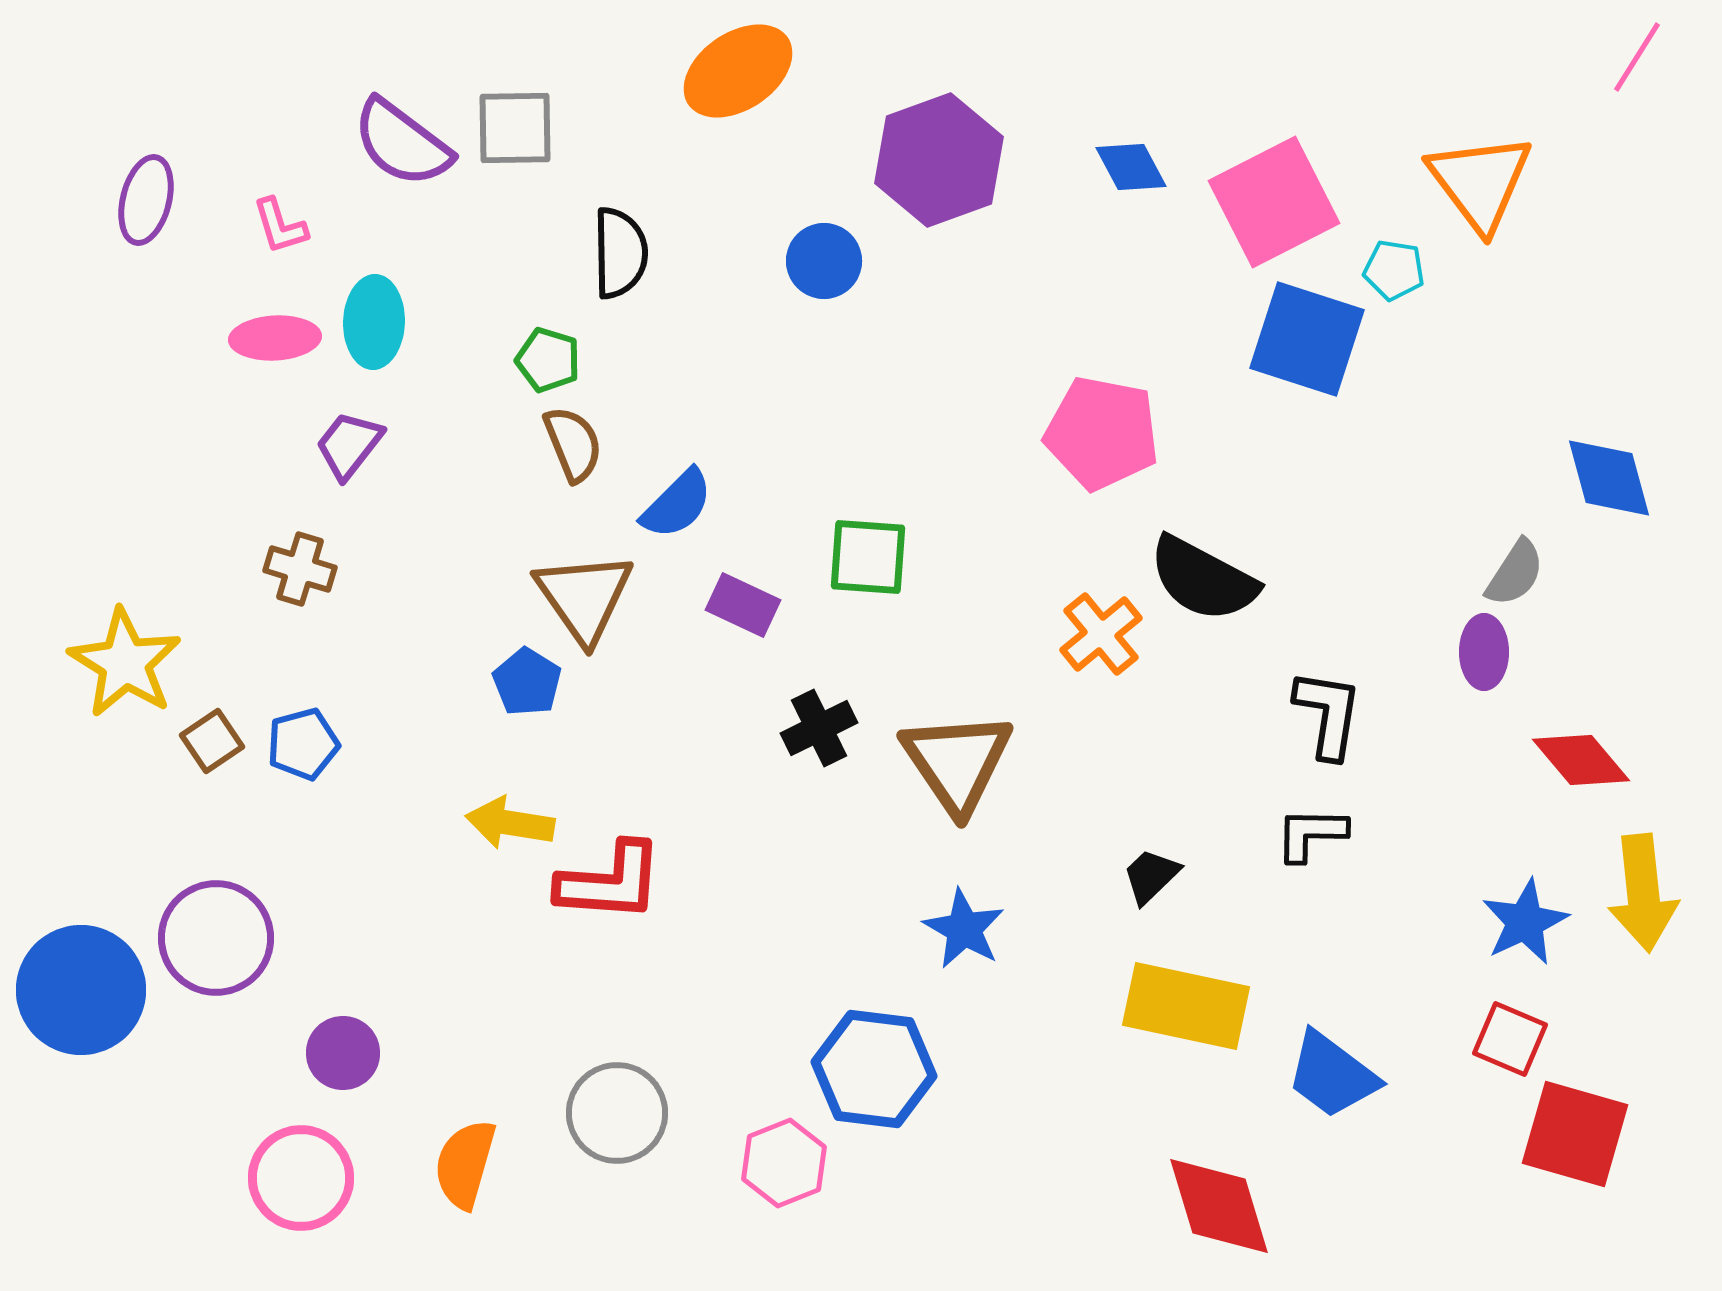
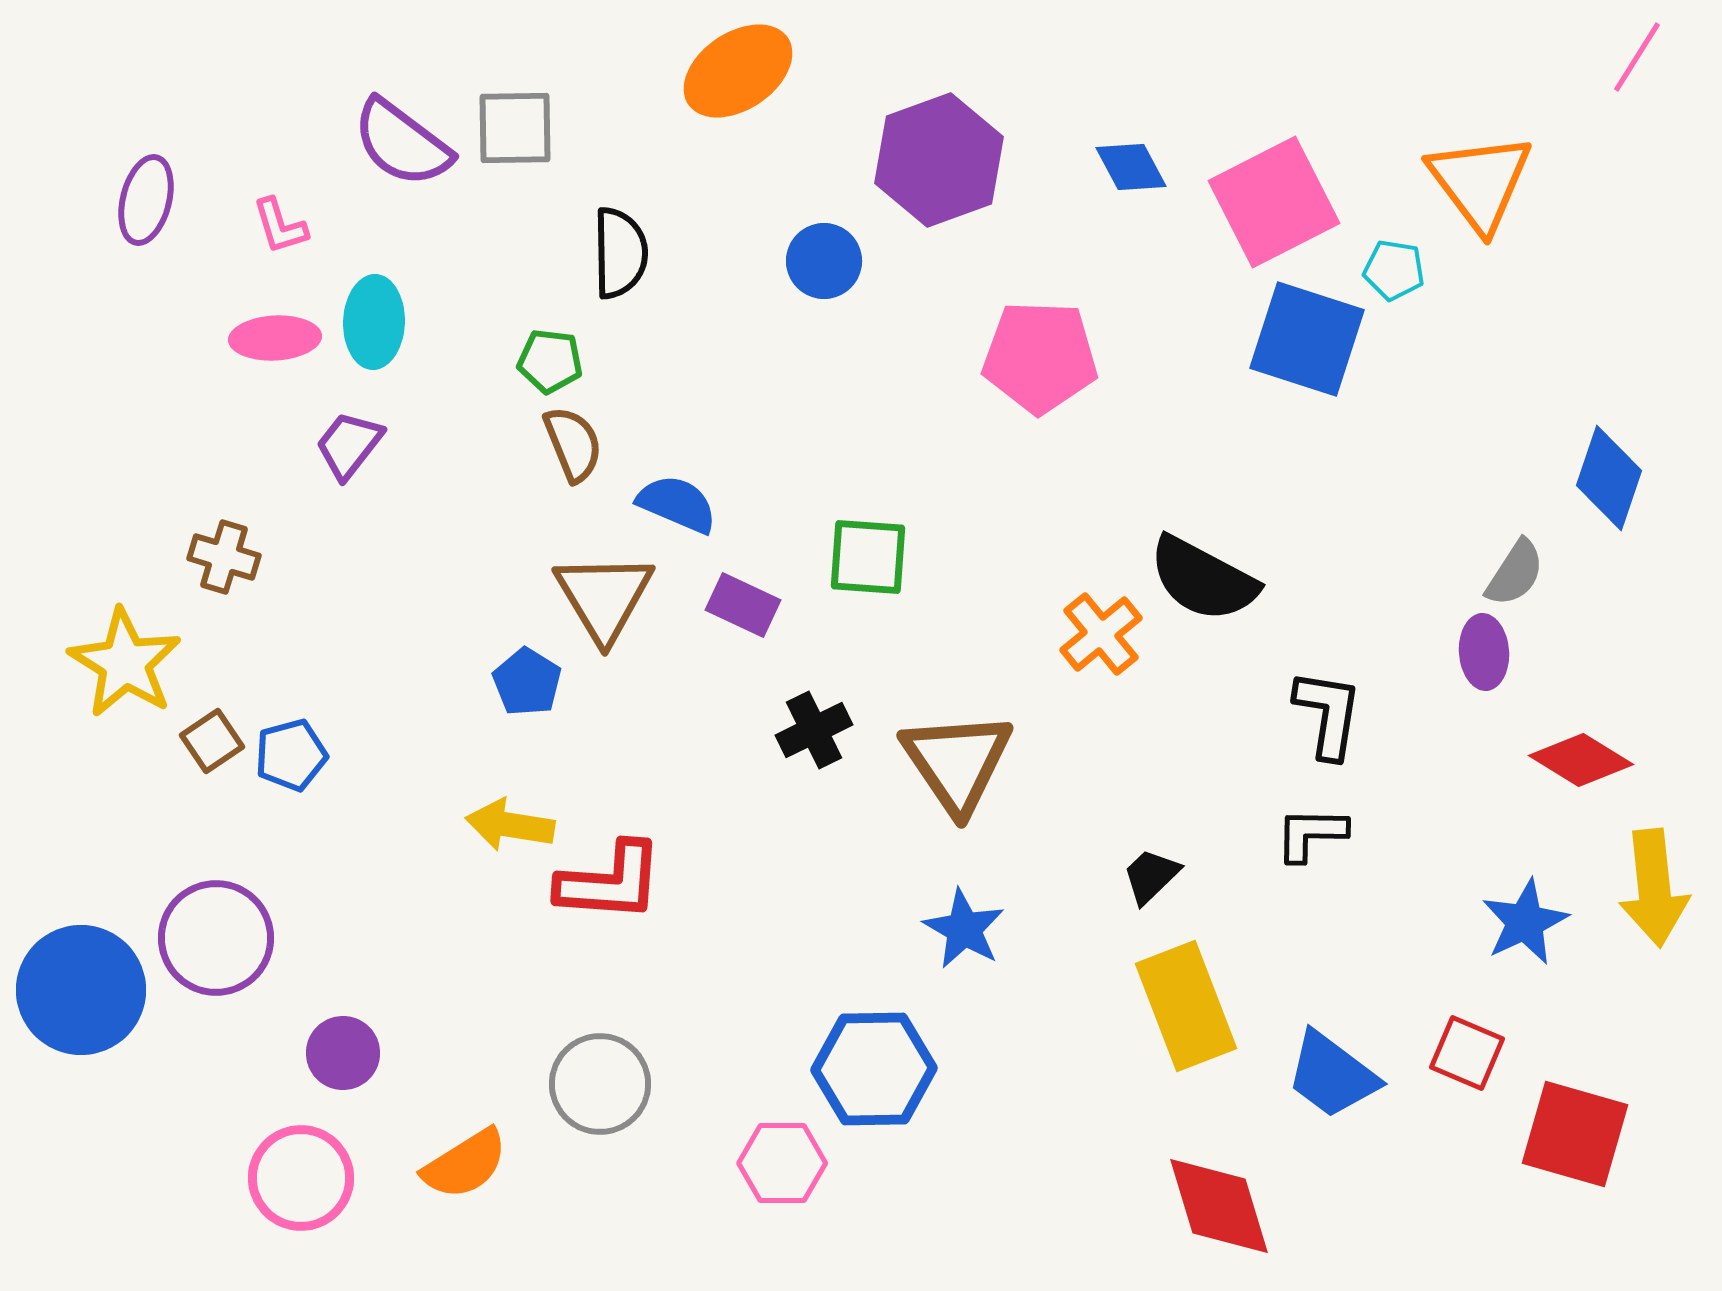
green pentagon at (548, 360): moved 2 px right, 1 px down; rotated 10 degrees counterclockwise
pink pentagon at (1102, 433): moved 62 px left, 76 px up; rotated 9 degrees counterclockwise
blue diamond at (1609, 478): rotated 34 degrees clockwise
blue semicircle at (677, 504): rotated 112 degrees counterclockwise
brown cross at (300, 569): moved 76 px left, 12 px up
brown triangle at (584, 597): moved 20 px right; rotated 4 degrees clockwise
purple ellipse at (1484, 652): rotated 4 degrees counterclockwise
black cross at (819, 728): moved 5 px left, 2 px down
blue pentagon at (303, 744): moved 12 px left, 11 px down
red diamond at (1581, 760): rotated 18 degrees counterclockwise
yellow arrow at (510, 823): moved 2 px down
yellow arrow at (1643, 893): moved 11 px right, 5 px up
yellow rectangle at (1186, 1006): rotated 57 degrees clockwise
red square at (1510, 1039): moved 43 px left, 14 px down
blue hexagon at (874, 1069): rotated 8 degrees counterclockwise
gray circle at (617, 1113): moved 17 px left, 29 px up
pink hexagon at (784, 1163): moved 2 px left; rotated 22 degrees clockwise
orange semicircle at (465, 1164): rotated 138 degrees counterclockwise
